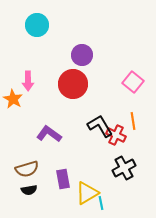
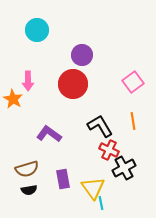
cyan circle: moved 5 px down
pink square: rotated 15 degrees clockwise
red cross: moved 7 px left, 15 px down
yellow triangle: moved 6 px right, 5 px up; rotated 35 degrees counterclockwise
